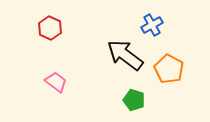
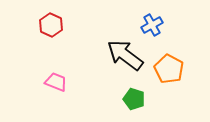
red hexagon: moved 1 px right, 3 px up
pink trapezoid: rotated 15 degrees counterclockwise
green pentagon: moved 1 px up
